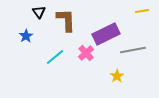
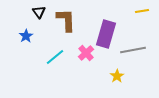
purple rectangle: rotated 48 degrees counterclockwise
